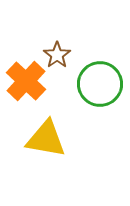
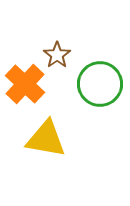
orange cross: moved 1 px left, 3 px down
